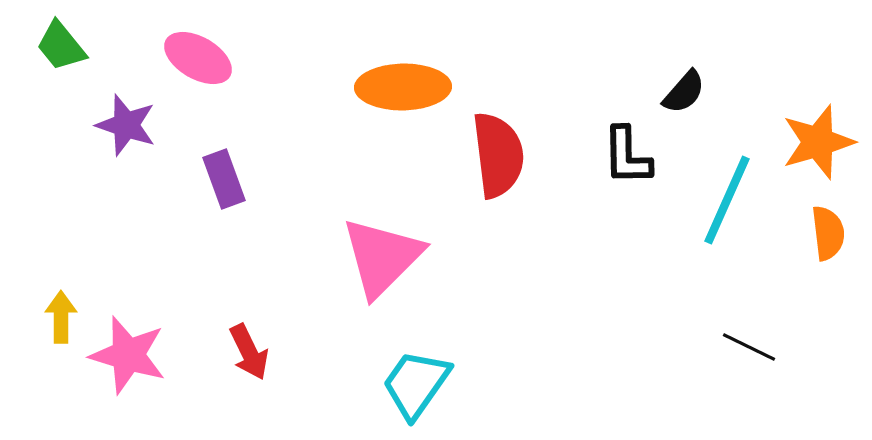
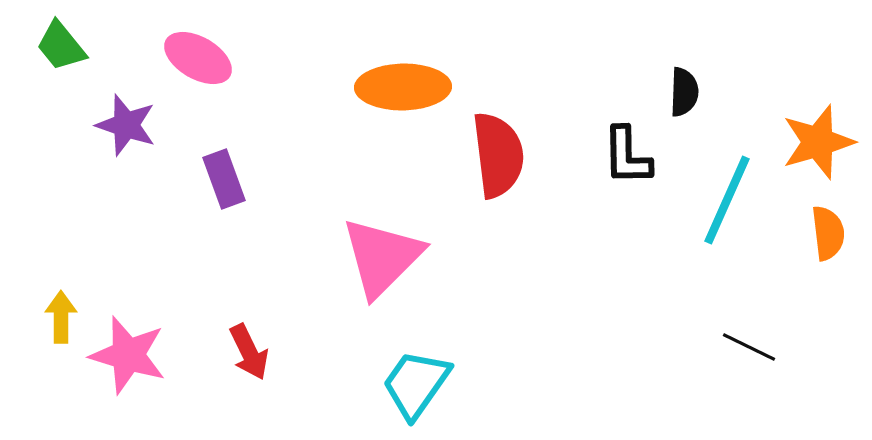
black semicircle: rotated 39 degrees counterclockwise
